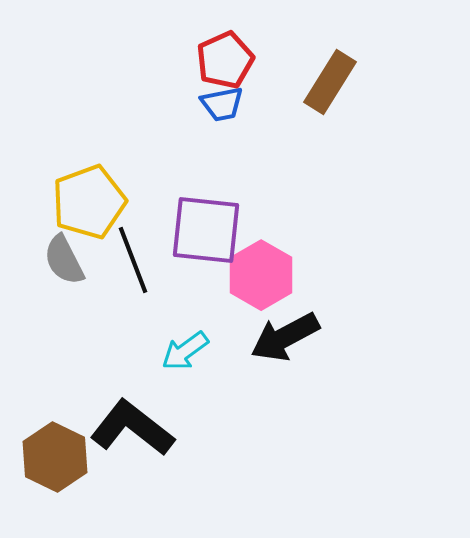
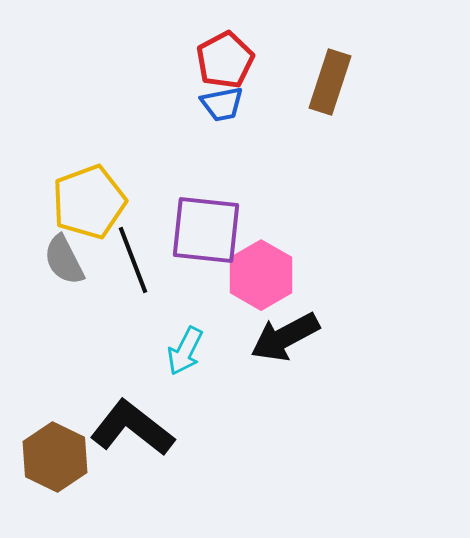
red pentagon: rotated 4 degrees counterclockwise
brown rectangle: rotated 14 degrees counterclockwise
cyan arrow: rotated 27 degrees counterclockwise
